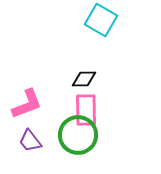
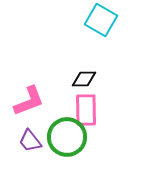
pink L-shape: moved 2 px right, 3 px up
green circle: moved 11 px left, 2 px down
